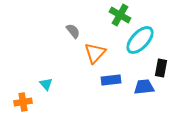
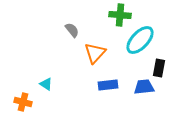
green cross: rotated 25 degrees counterclockwise
gray semicircle: moved 1 px left, 1 px up
black rectangle: moved 2 px left
blue rectangle: moved 3 px left, 5 px down
cyan triangle: rotated 16 degrees counterclockwise
orange cross: rotated 24 degrees clockwise
